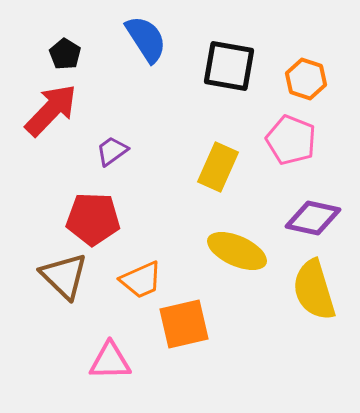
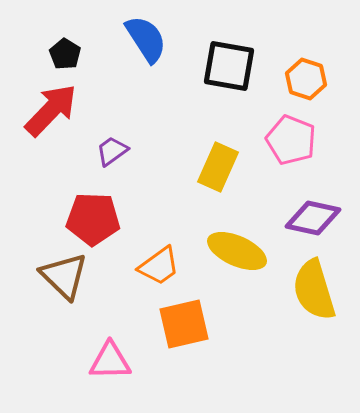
orange trapezoid: moved 18 px right, 14 px up; rotated 12 degrees counterclockwise
